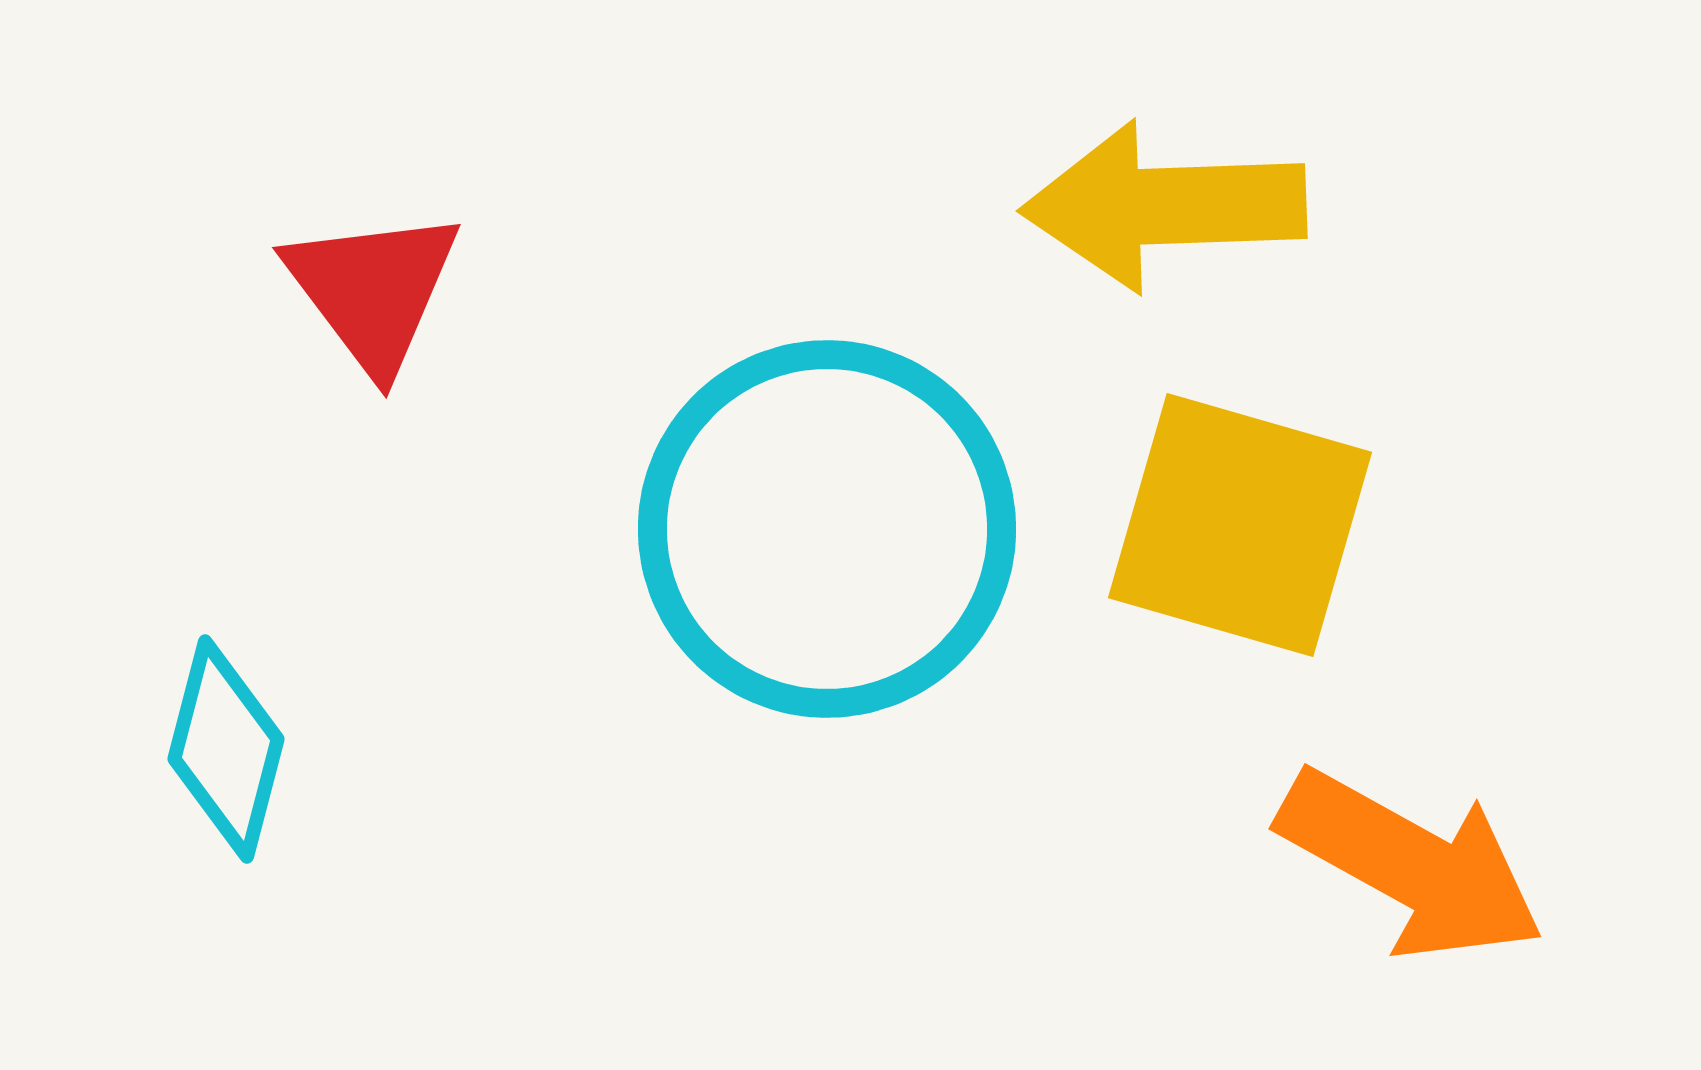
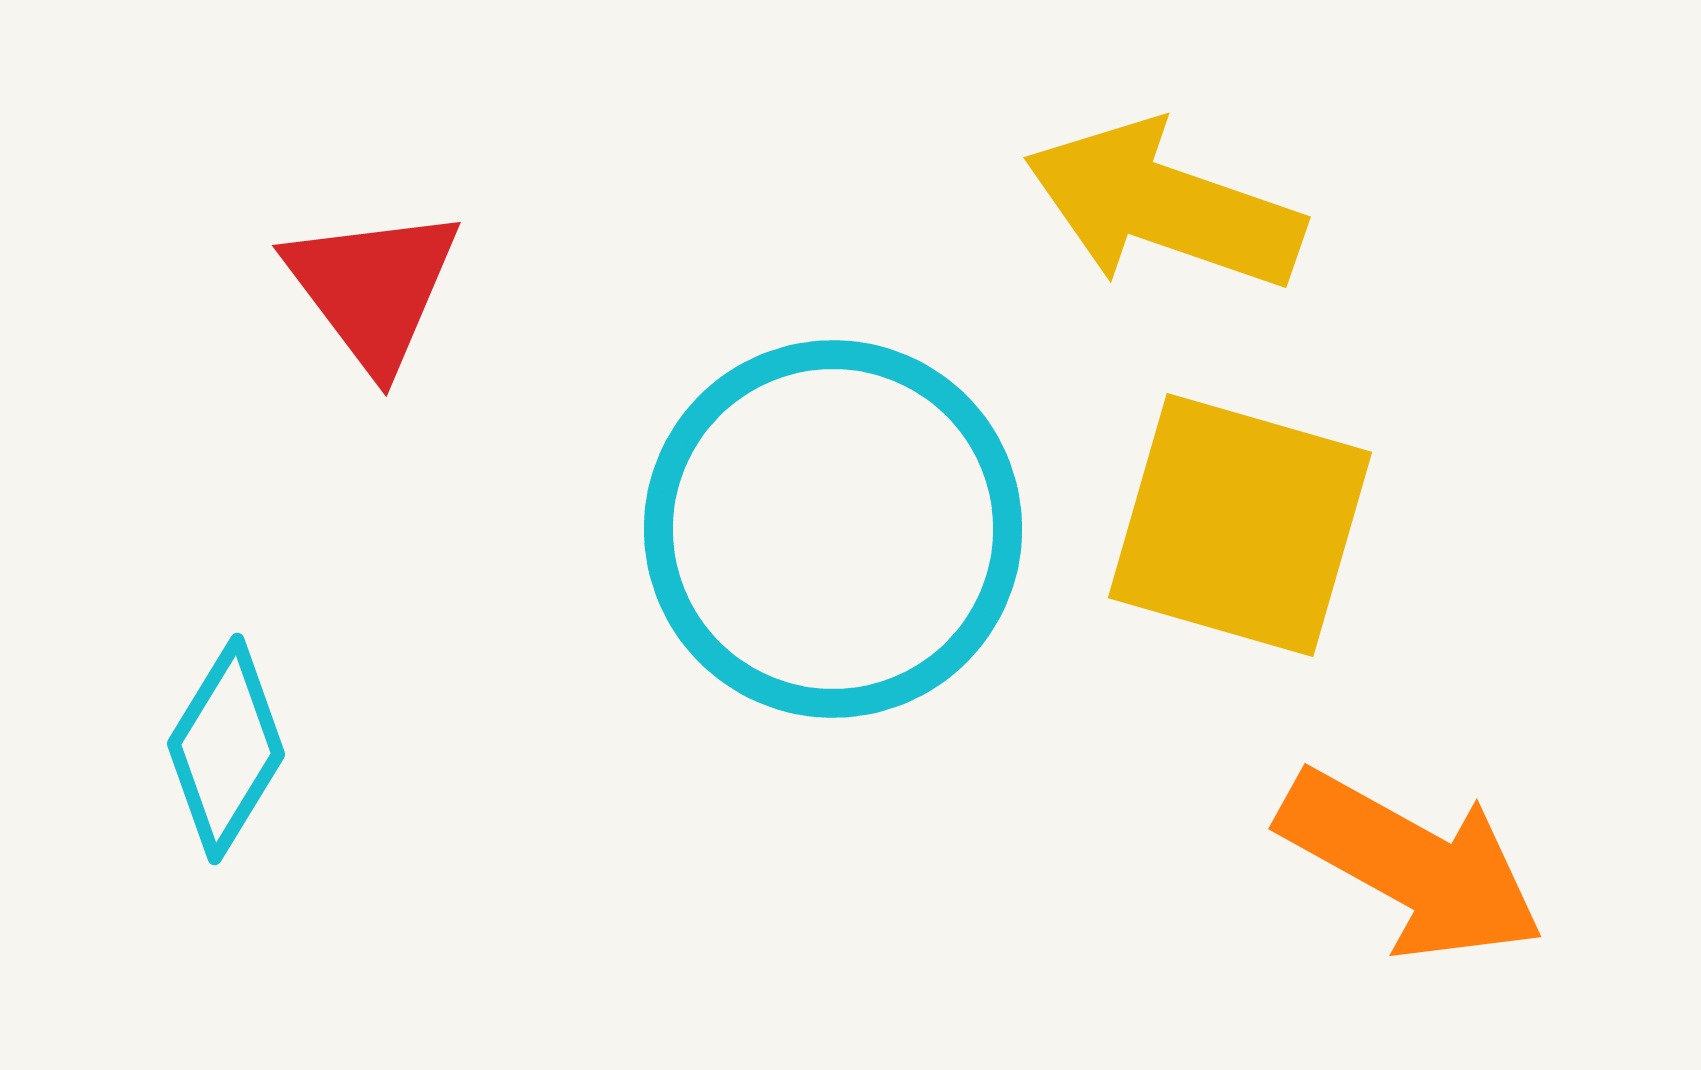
yellow arrow: rotated 21 degrees clockwise
red triangle: moved 2 px up
cyan circle: moved 6 px right
cyan diamond: rotated 17 degrees clockwise
